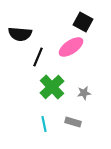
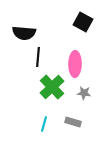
black semicircle: moved 4 px right, 1 px up
pink ellipse: moved 4 px right, 17 px down; rotated 55 degrees counterclockwise
black line: rotated 18 degrees counterclockwise
gray star: rotated 16 degrees clockwise
cyan line: rotated 28 degrees clockwise
